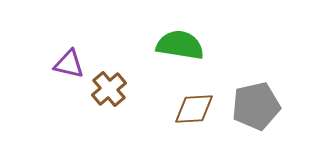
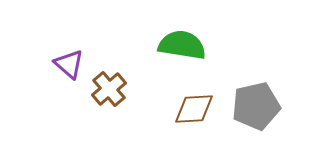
green semicircle: moved 2 px right
purple triangle: rotated 28 degrees clockwise
